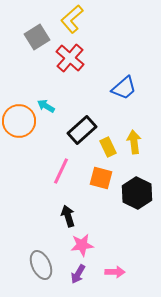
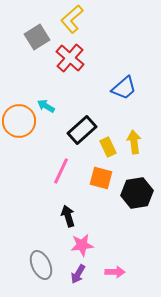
black hexagon: rotated 24 degrees clockwise
